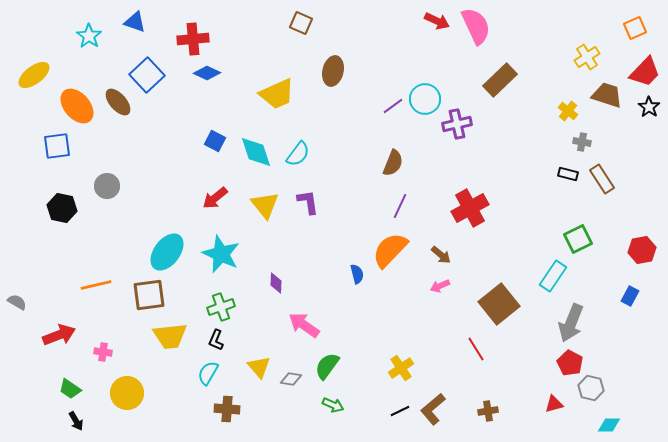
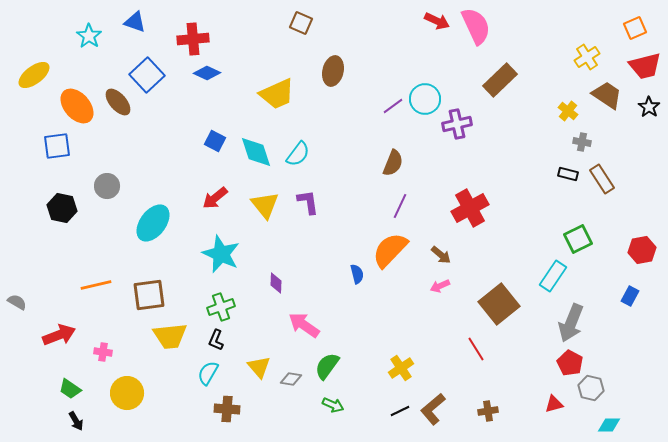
red trapezoid at (645, 72): moved 6 px up; rotated 32 degrees clockwise
brown trapezoid at (607, 95): rotated 16 degrees clockwise
cyan ellipse at (167, 252): moved 14 px left, 29 px up
